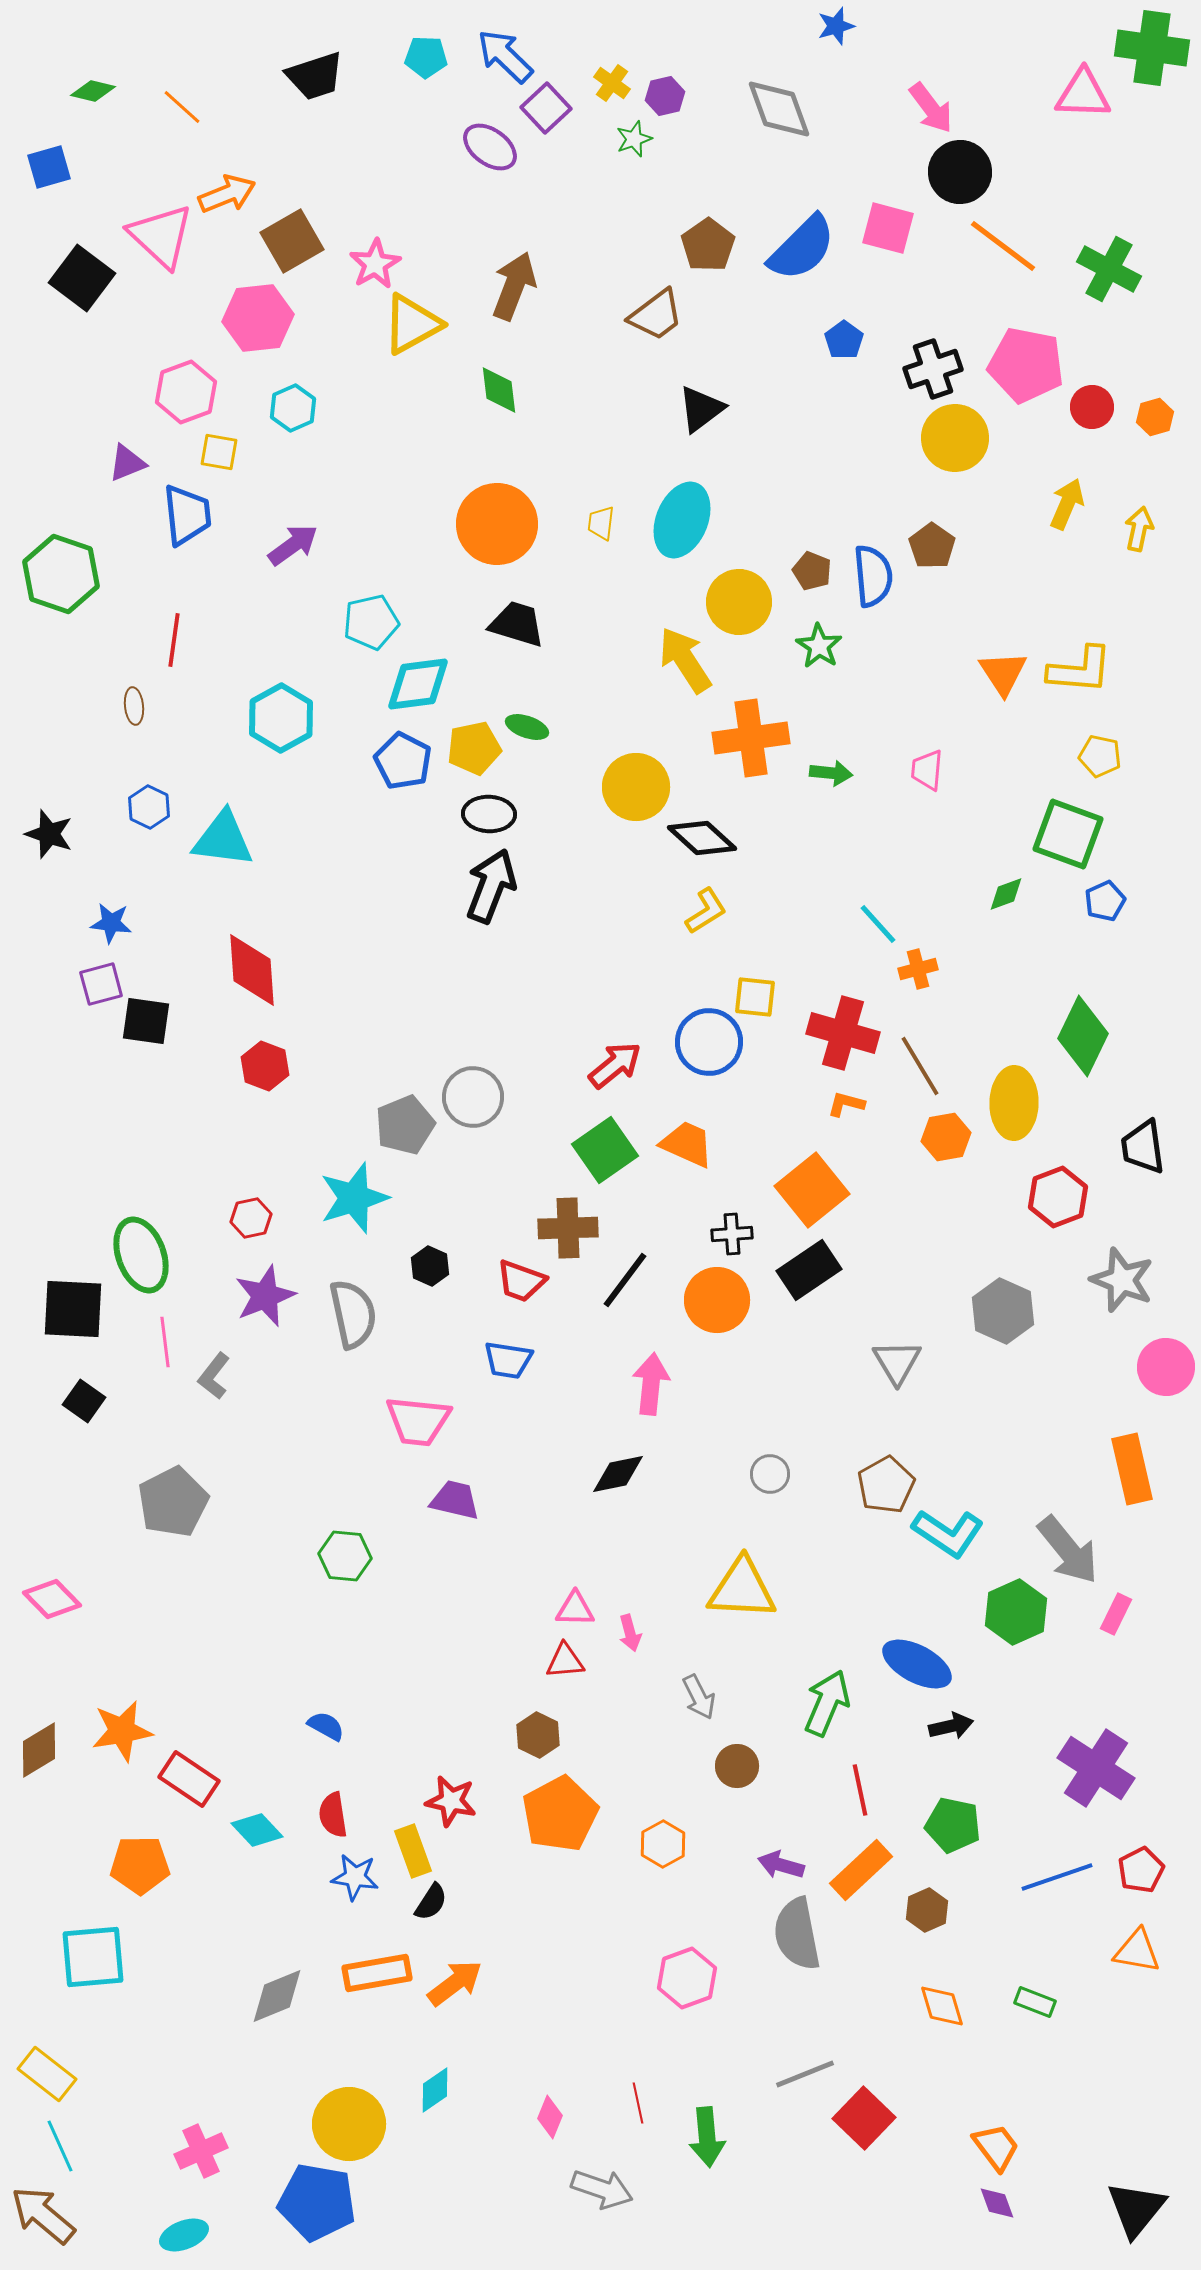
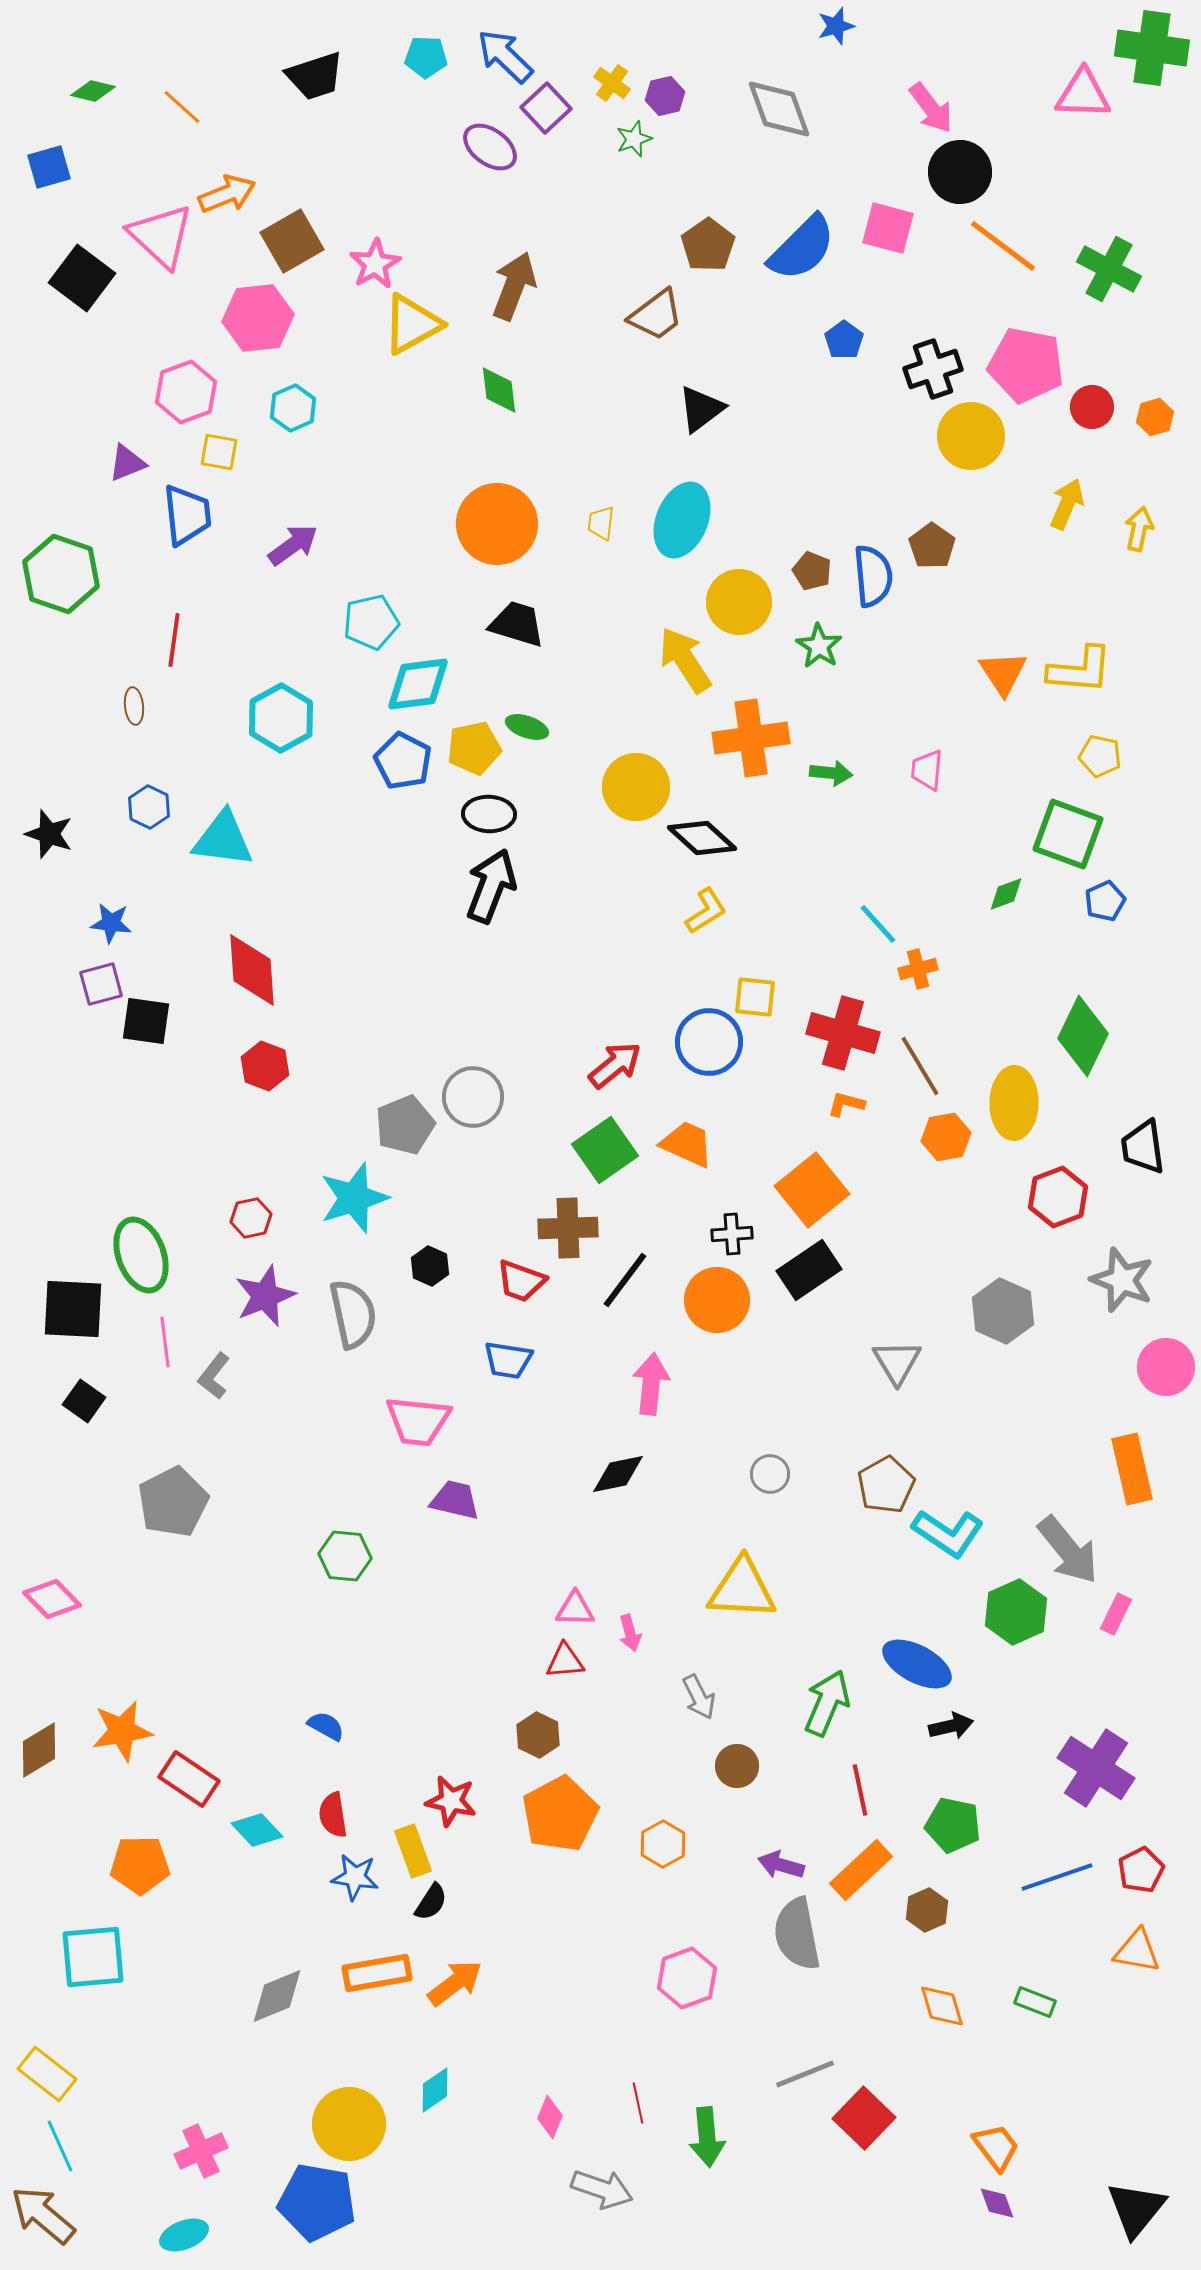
yellow circle at (955, 438): moved 16 px right, 2 px up
